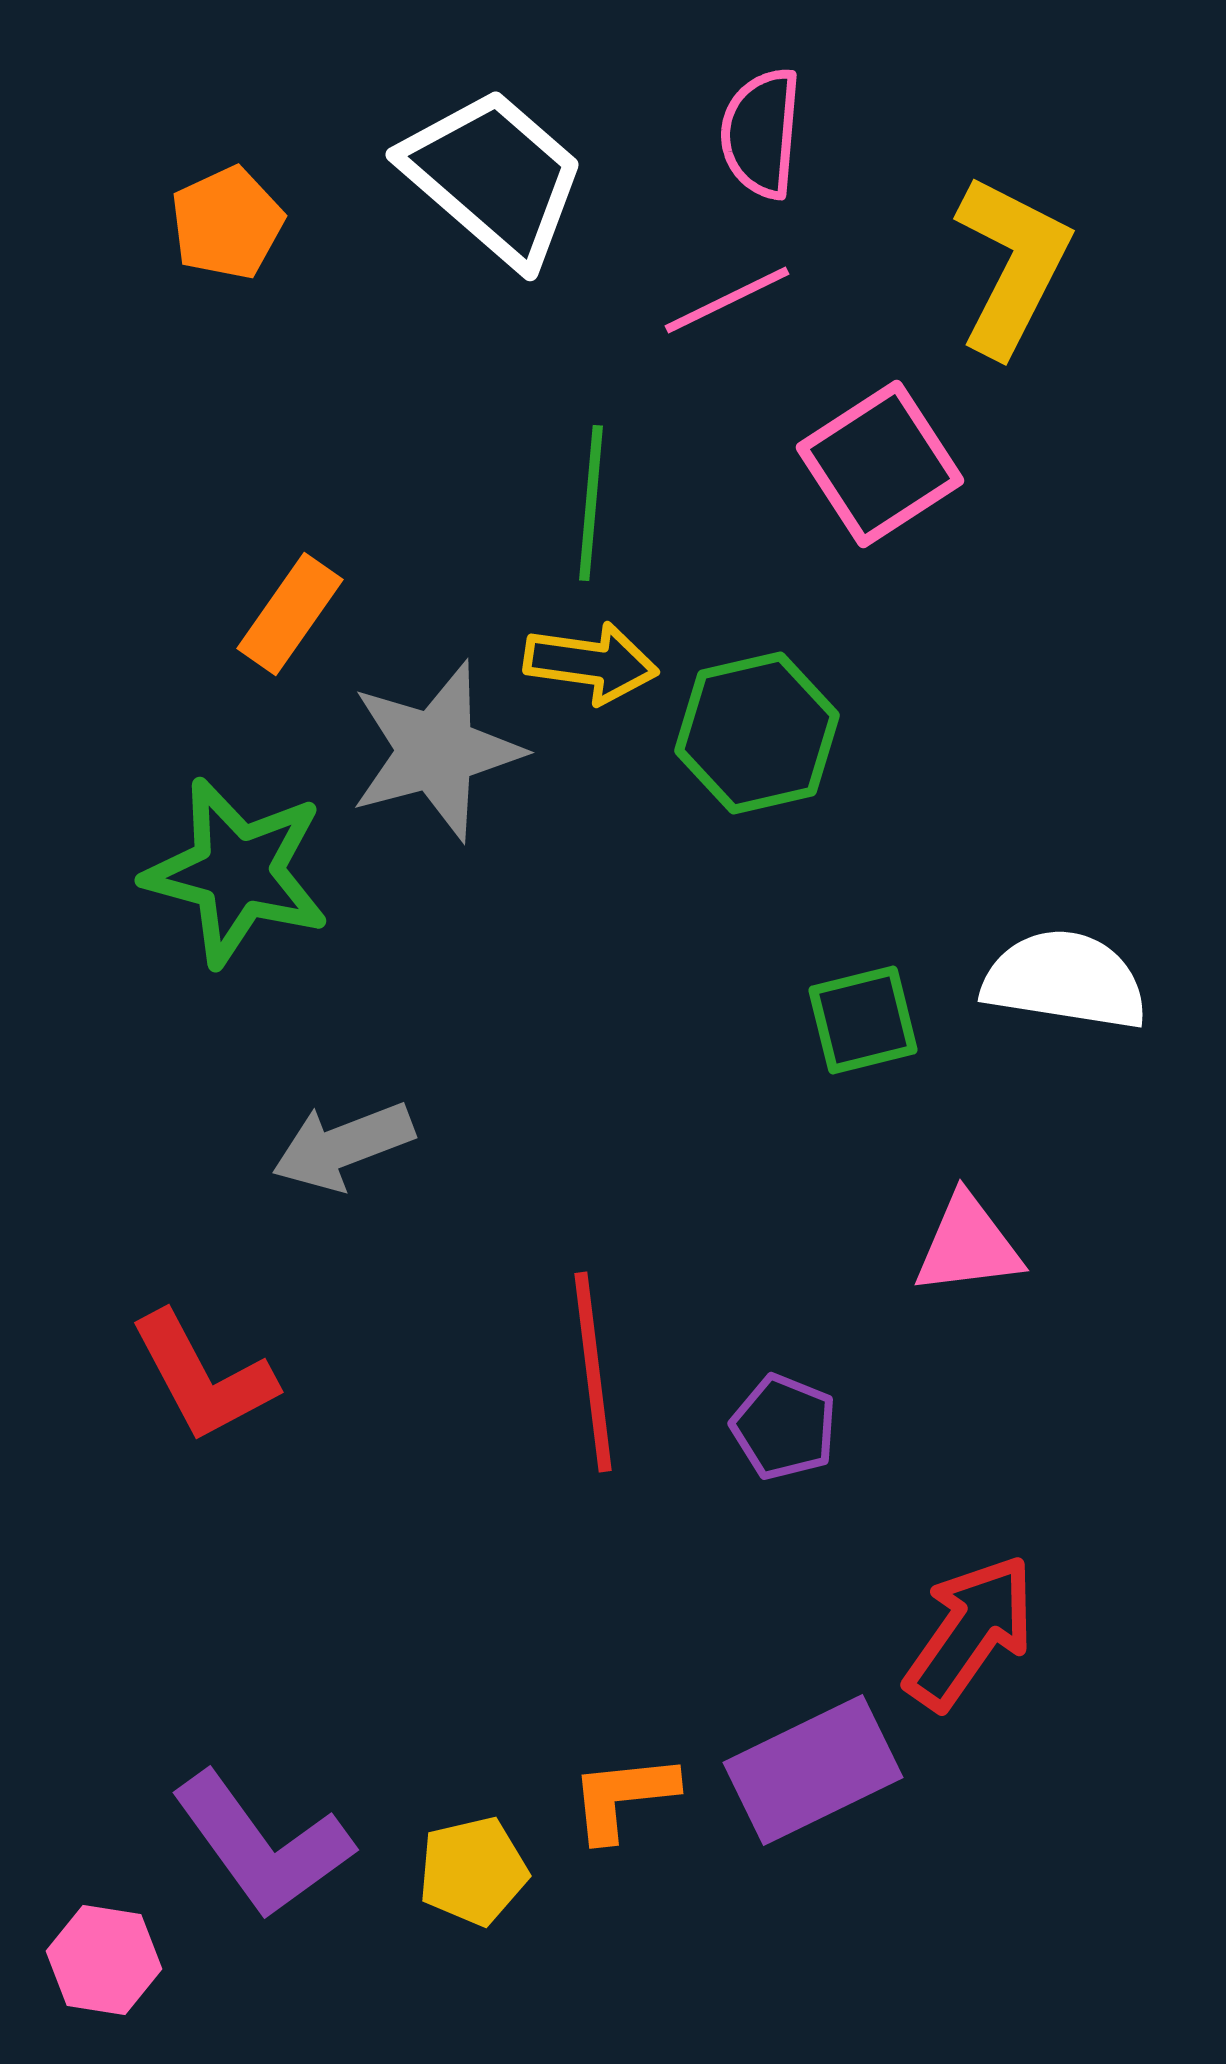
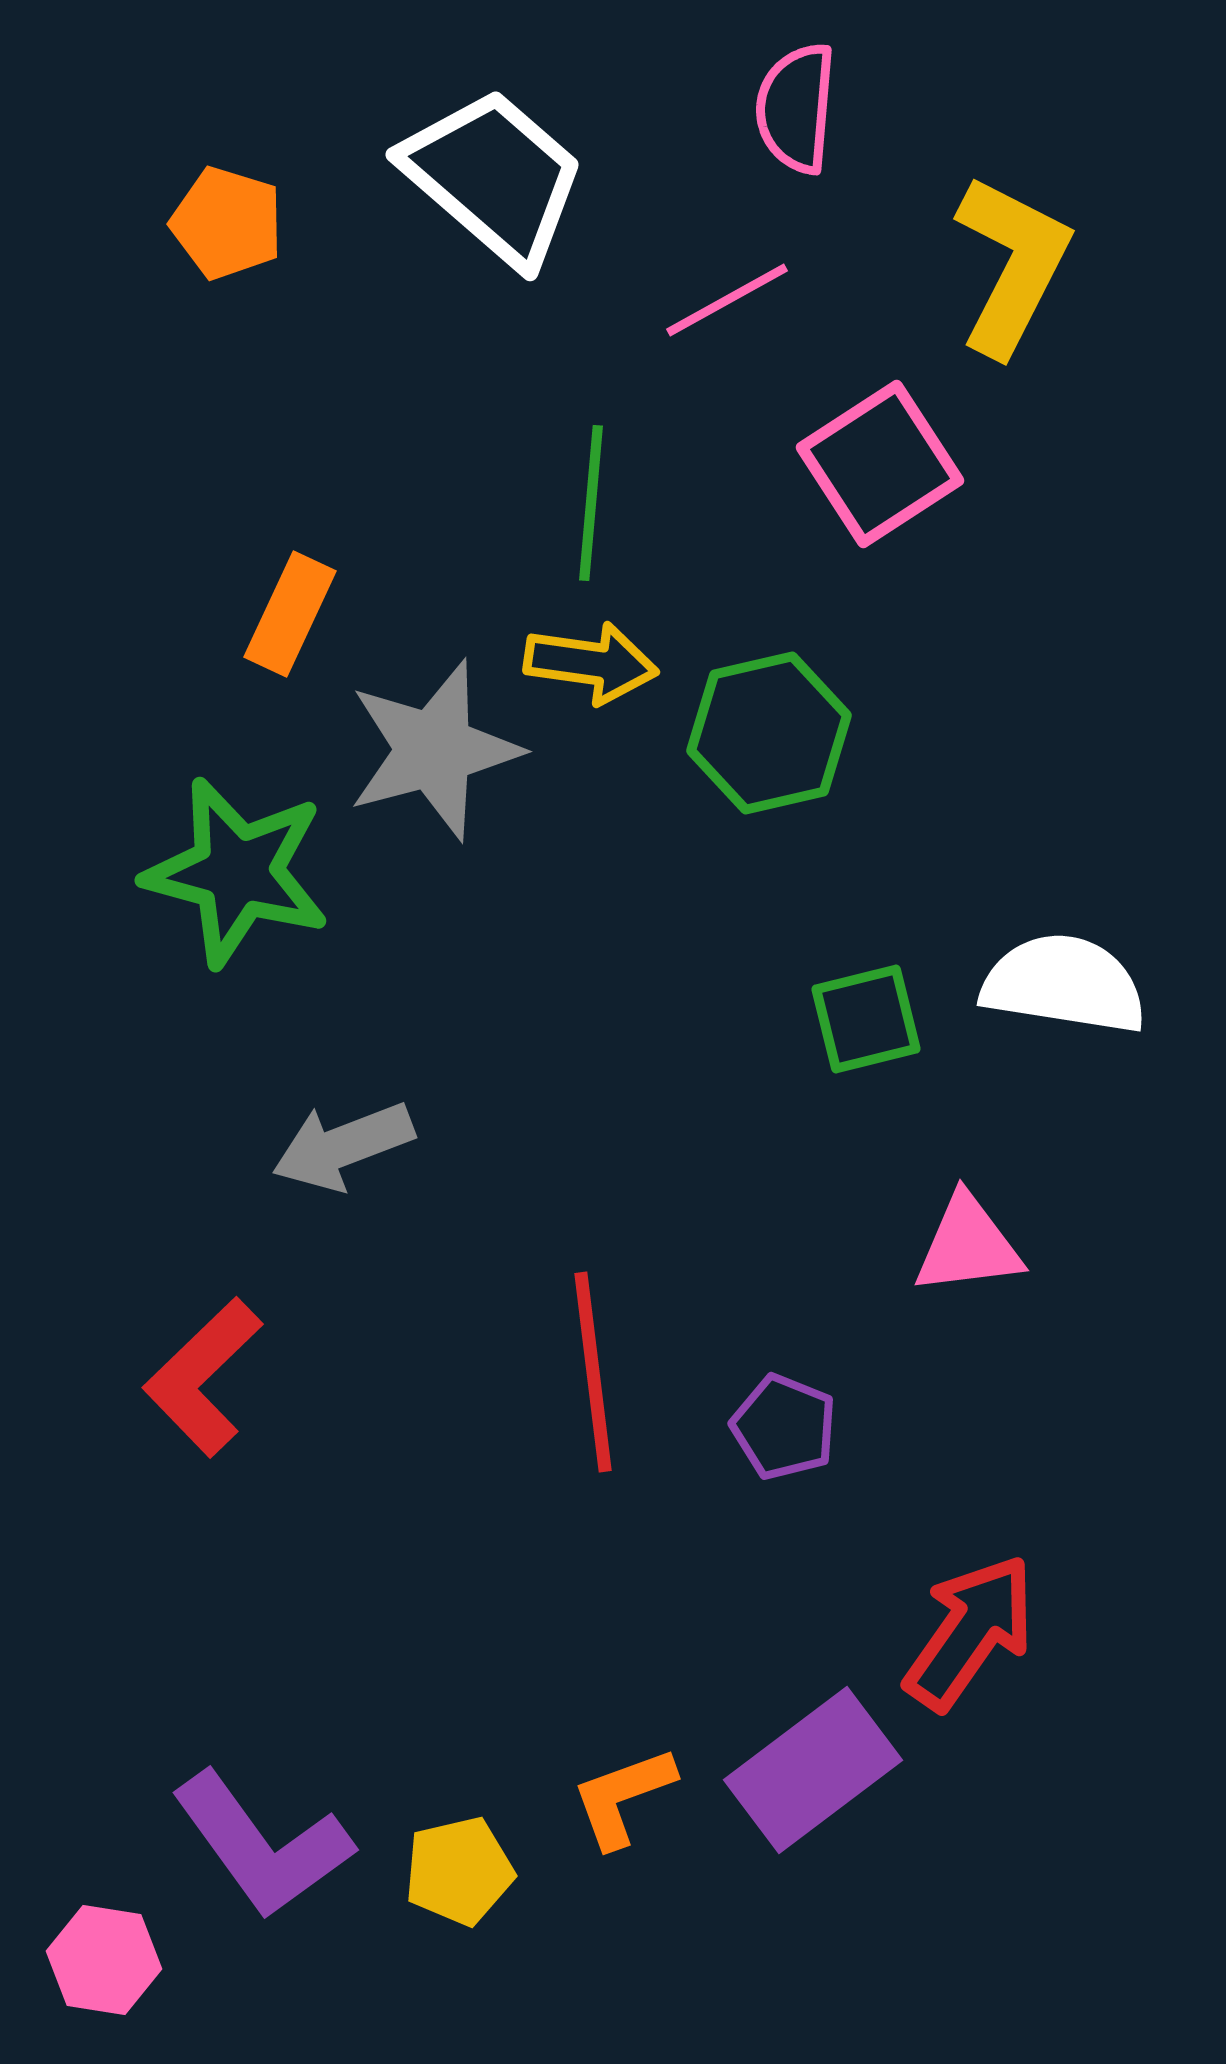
pink semicircle: moved 35 px right, 25 px up
orange pentagon: rotated 30 degrees counterclockwise
pink line: rotated 3 degrees counterclockwise
orange rectangle: rotated 10 degrees counterclockwise
green hexagon: moved 12 px right
gray star: moved 2 px left, 1 px up
white semicircle: moved 1 px left, 4 px down
green square: moved 3 px right, 1 px up
red L-shape: rotated 74 degrees clockwise
purple rectangle: rotated 11 degrees counterclockwise
orange L-shape: rotated 14 degrees counterclockwise
yellow pentagon: moved 14 px left
